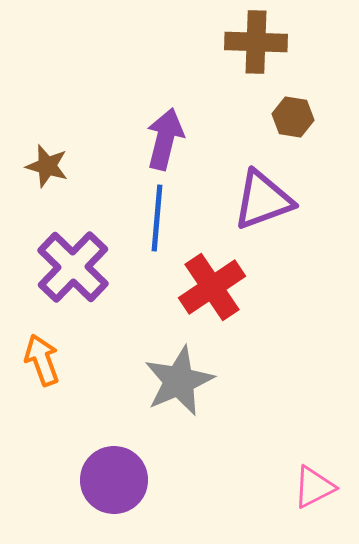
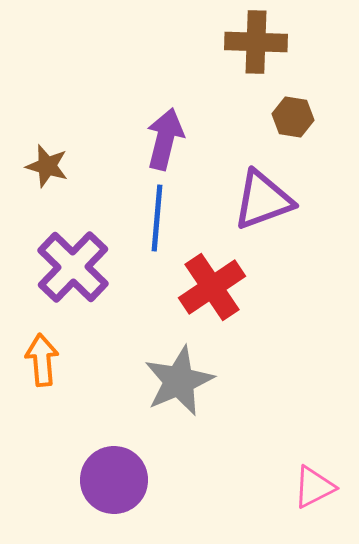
orange arrow: rotated 15 degrees clockwise
